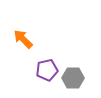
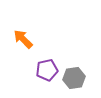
gray hexagon: moved 1 px right; rotated 10 degrees counterclockwise
